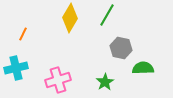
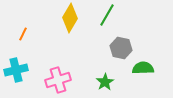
cyan cross: moved 2 px down
